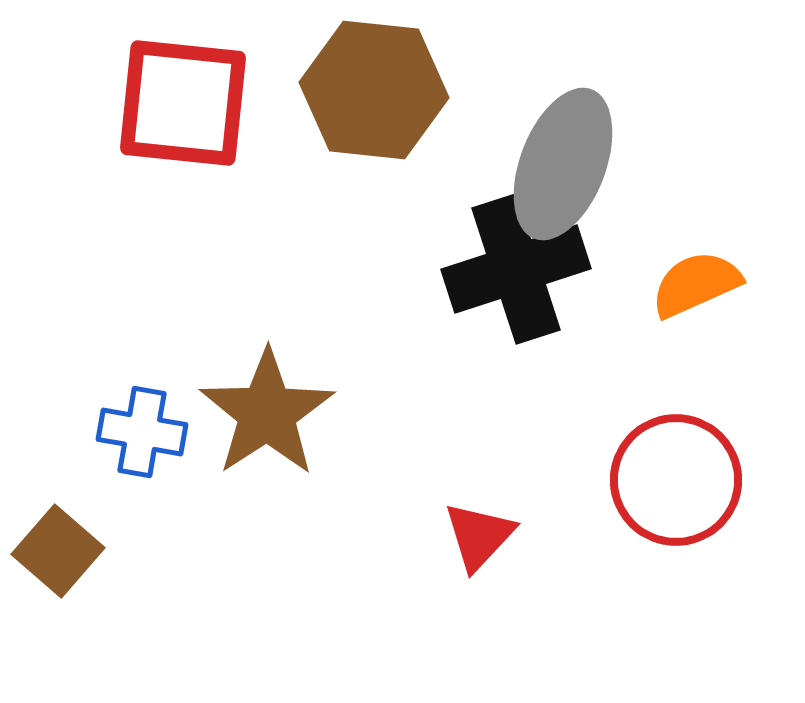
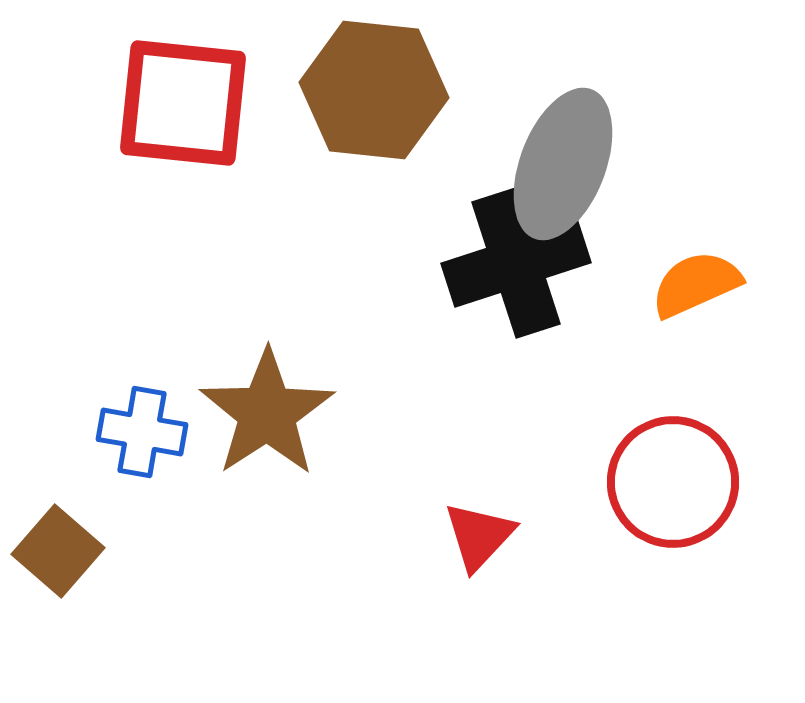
black cross: moved 6 px up
red circle: moved 3 px left, 2 px down
